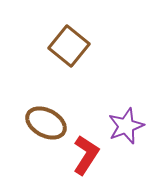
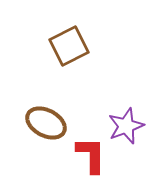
brown square: rotated 24 degrees clockwise
red L-shape: moved 5 px right; rotated 33 degrees counterclockwise
